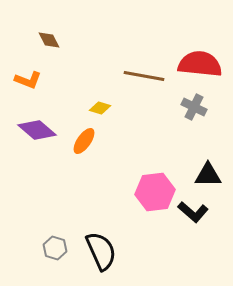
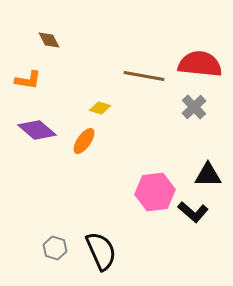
orange L-shape: rotated 12 degrees counterclockwise
gray cross: rotated 20 degrees clockwise
